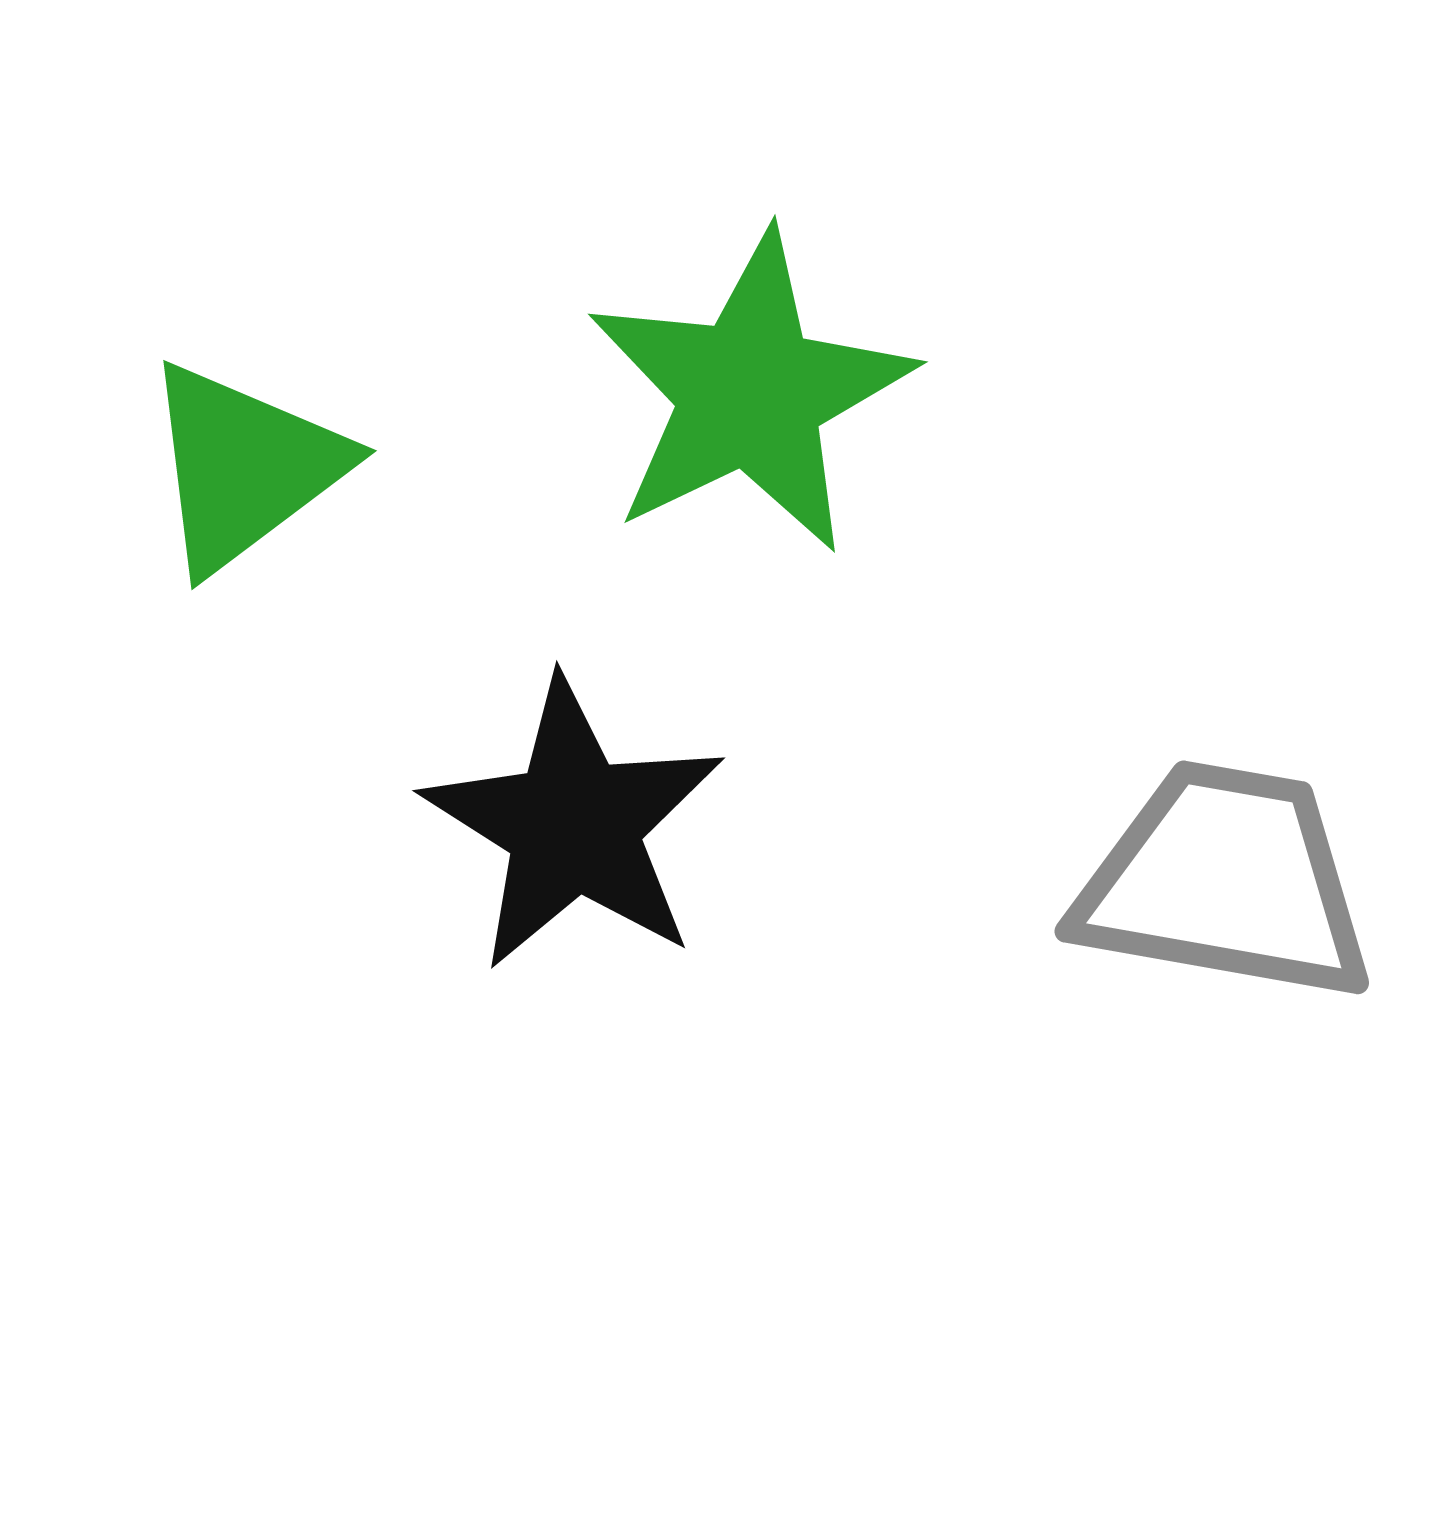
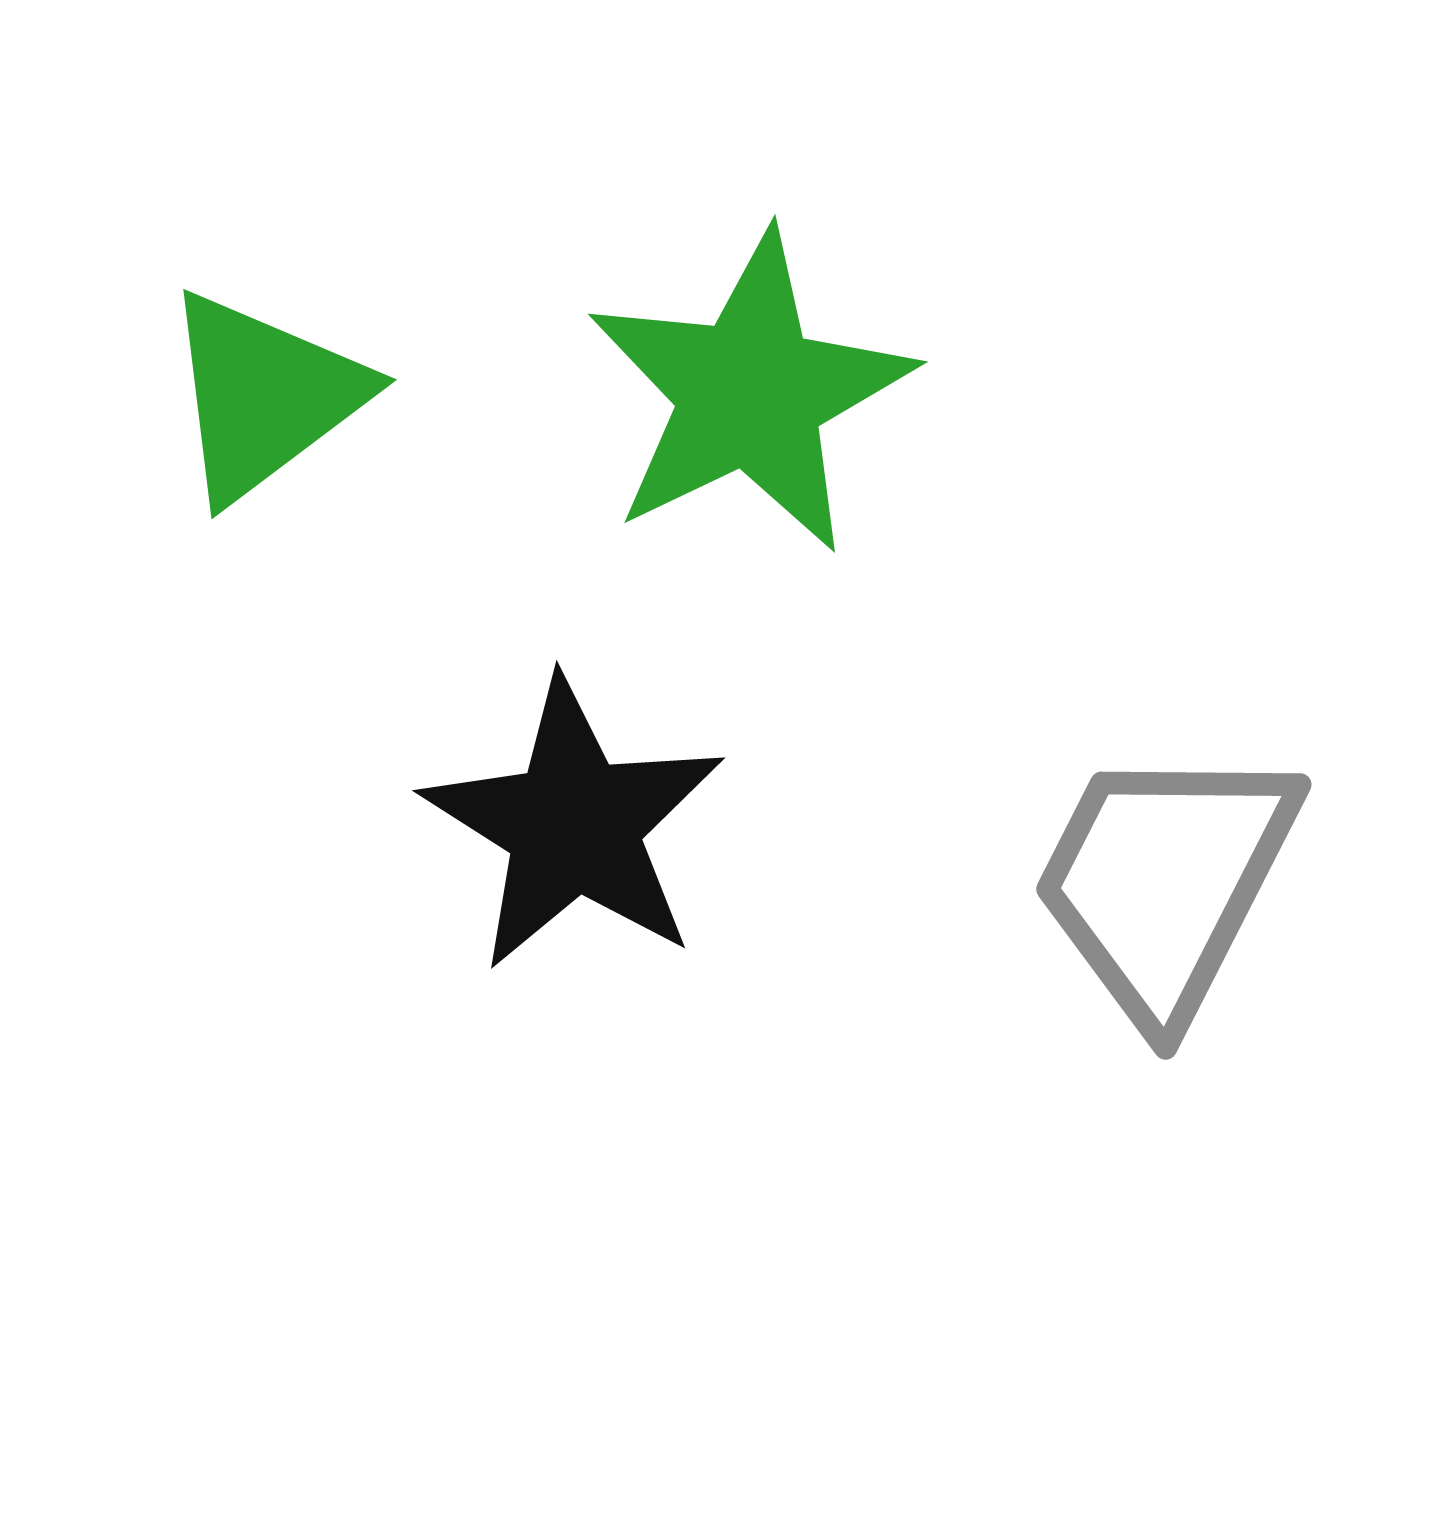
green triangle: moved 20 px right, 71 px up
gray trapezoid: moved 60 px left; rotated 73 degrees counterclockwise
